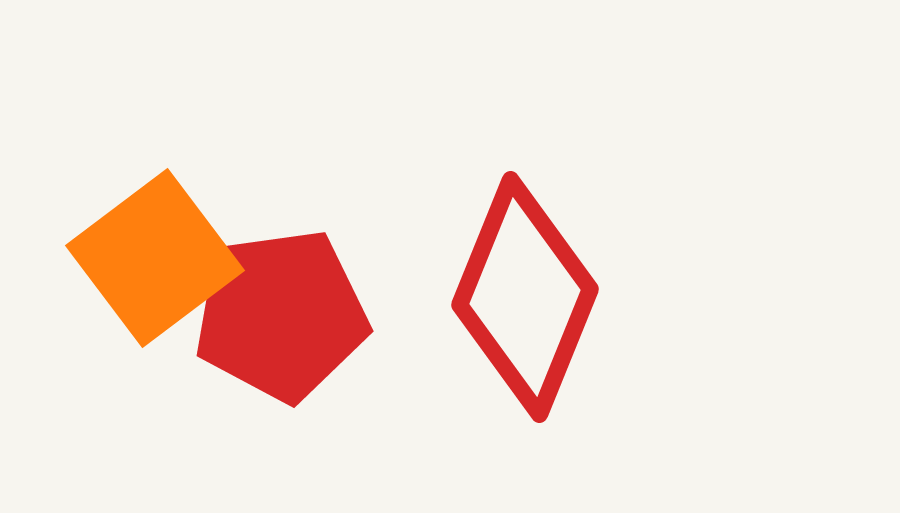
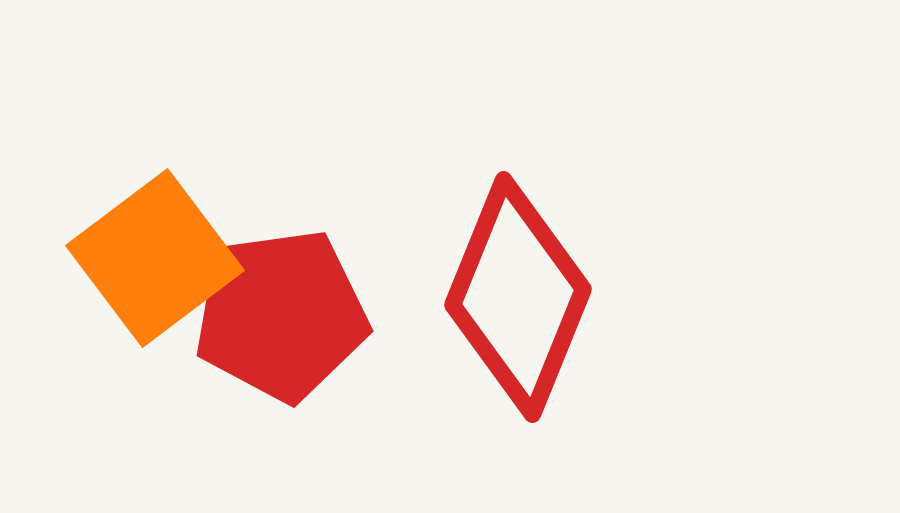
red diamond: moved 7 px left
